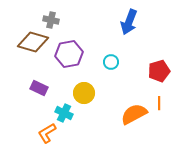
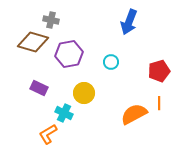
orange L-shape: moved 1 px right, 1 px down
